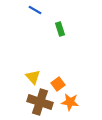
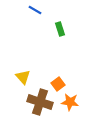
yellow triangle: moved 10 px left
